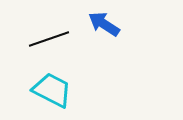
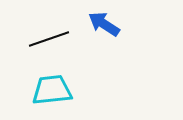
cyan trapezoid: rotated 33 degrees counterclockwise
